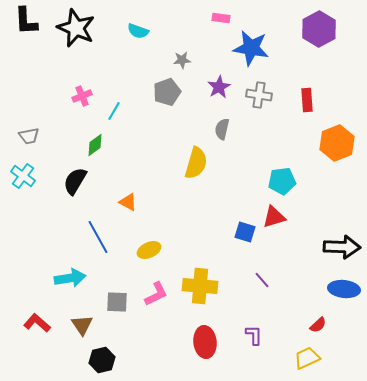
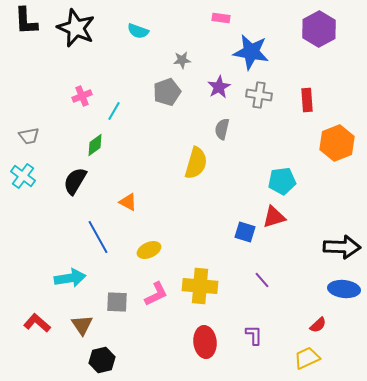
blue star: moved 4 px down
